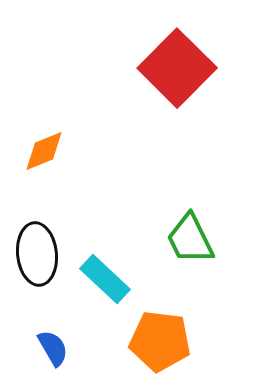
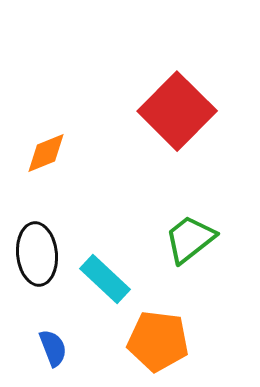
red square: moved 43 px down
orange diamond: moved 2 px right, 2 px down
green trapezoid: rotated 78 degrees clockwise
orange pentagon: moved 2 px left
blue semicircle: rotated 9 degrees clockwise
